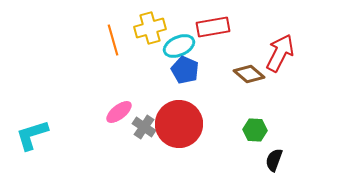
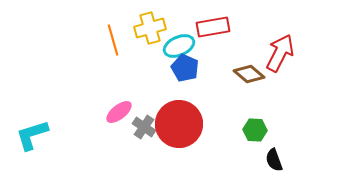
blue pentagon: moved 2 px up
black semicircle: rotated 40 degrees counterclockwise
